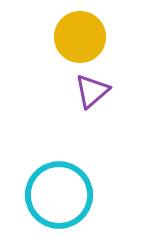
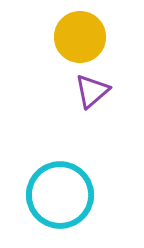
cyan circle: moved 1 px right
